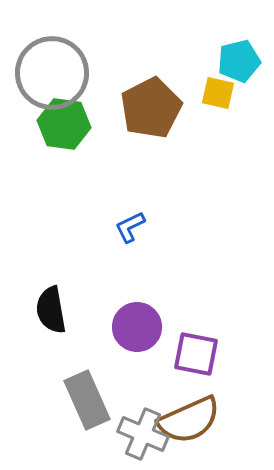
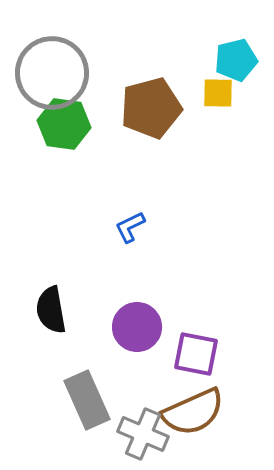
cyan pentagon: moved 3 px left, 1 px up
yellow square: rotated 12 degrees counterclockwise
brown pentagon: rotated 12 degrees clockwise
brown semicircle: moved 4 px right, 8 px up
